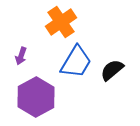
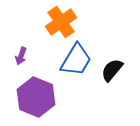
blue trapezoid: moved 2 px up
black semicircle: rotated 10 degrees counterclockwise
purple hexagon: rotated 9 degrees counterclockwise
